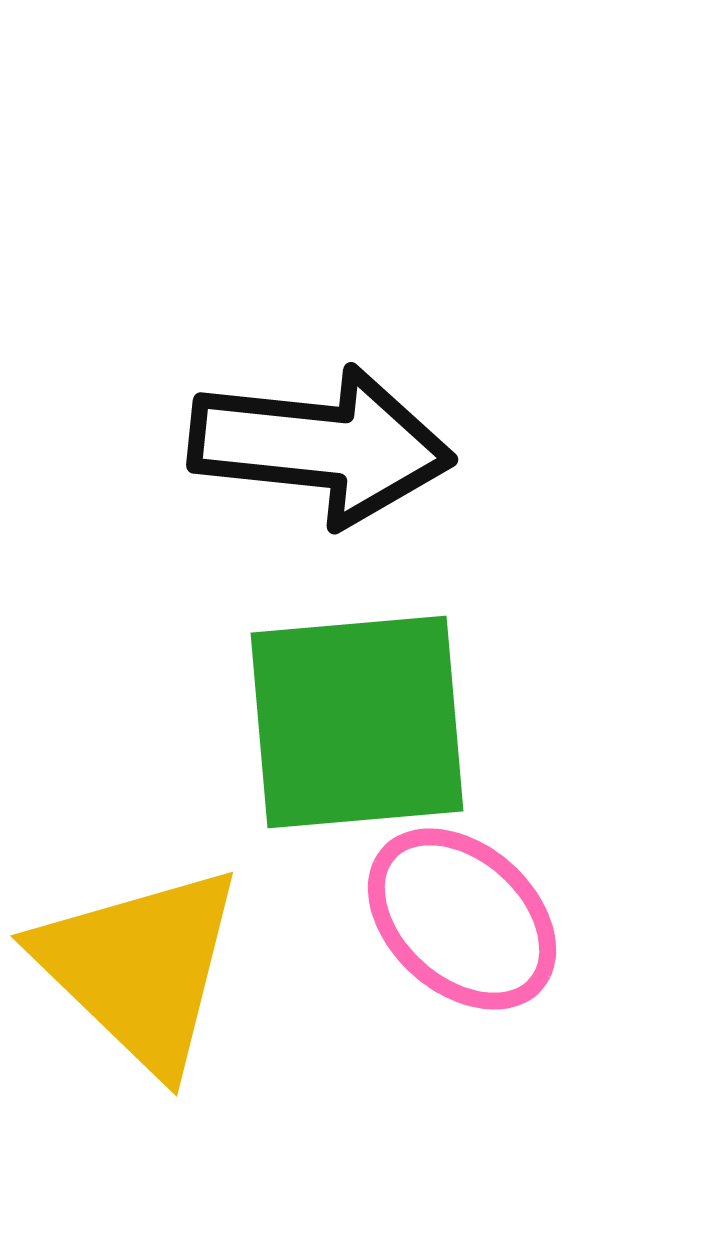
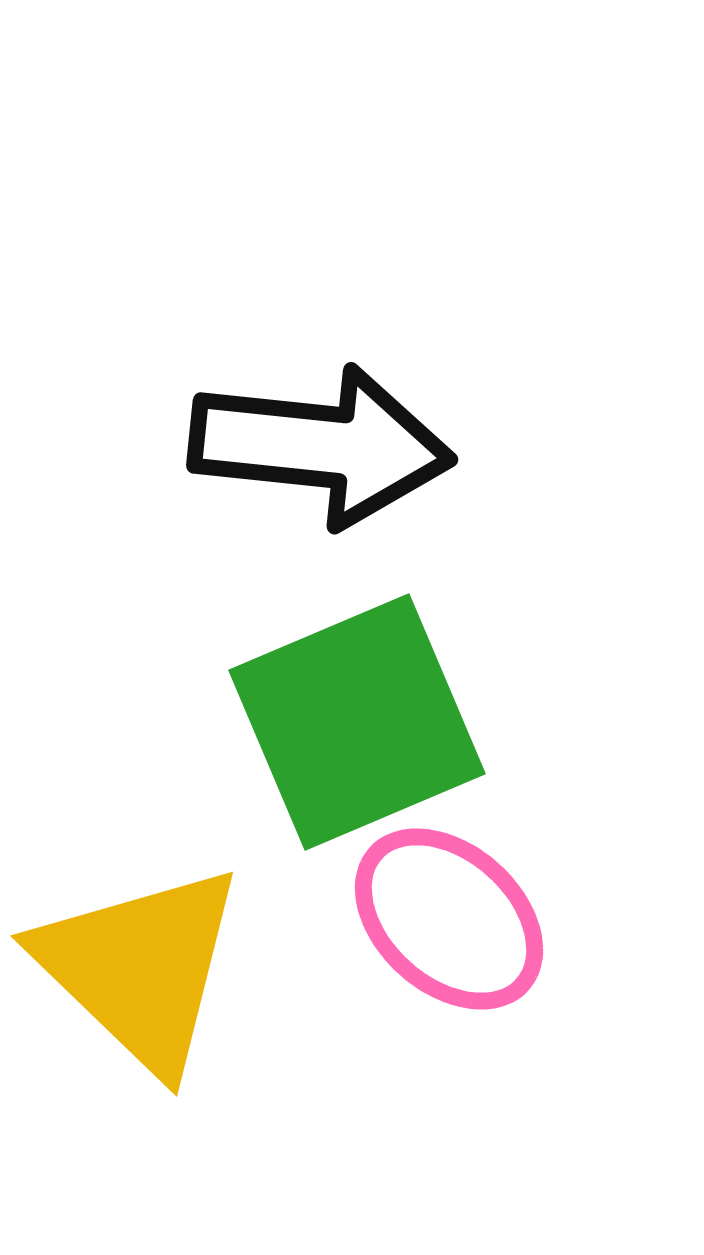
green square: rotated 18 degrees counterclockwise
pink ellipse: moved 13 px left
